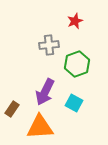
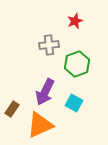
orange triangle: moved 2 px up; rotated 20 degrees counterclockwise
